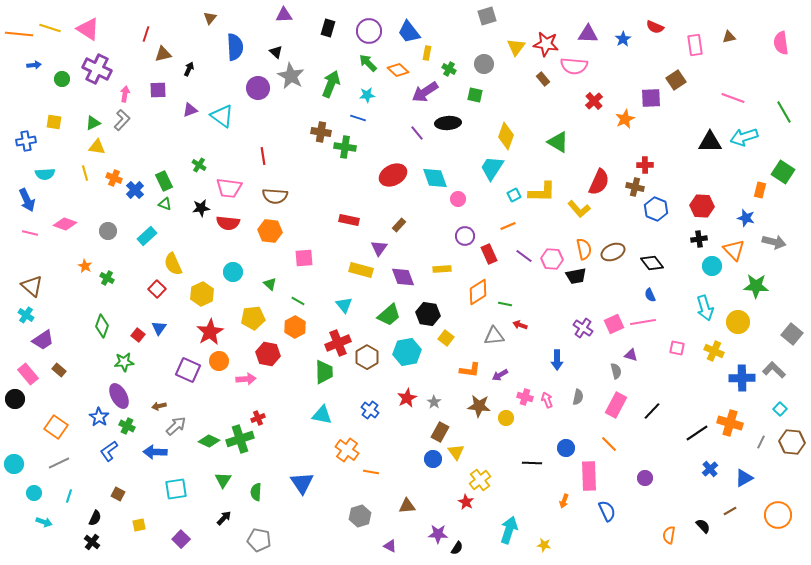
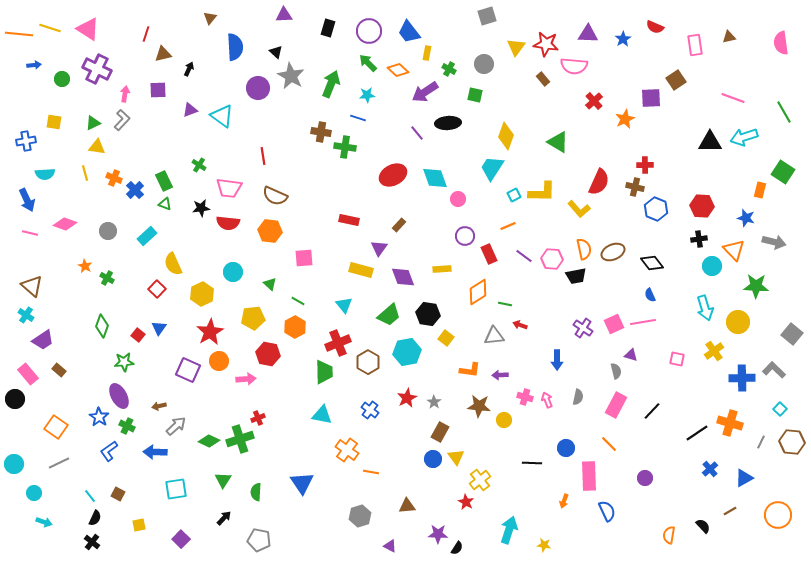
brown semicircle at (275, 196): rotated 20 degrees clockwise
pink square at (677, 348): moved 11 px down
yellow cross at (714, 351): rotated 30 degrees clockwise
brown hexagon at (367, 357): moved 1 px right, 5 px down
purple arrow at (500, 375): rotated 28 degrees clockwise
yellow circle at (506, 418): moved 2 px left, 2 px down
yellow triangle at (456, 452): moved 5 px down
cyan line at (69, 496): moved 21 px right; rotated 56 degrees counterclockwise
